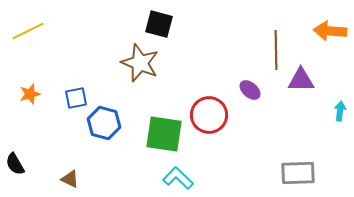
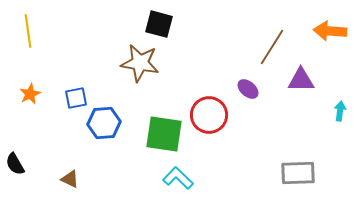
yellow line: rotated 72 degrees counterclockwise
brown line: moved 4 px left, 3 px up; rotated 33 degrees clockwise
brown star: rotated 12 degrees counterclockwise
purple ellipse: moved 2 px left, 1 px up
orange star: rotated 10 degrees counterclockwise
blue hexagon: rotated 20 degrees counterclockwise
